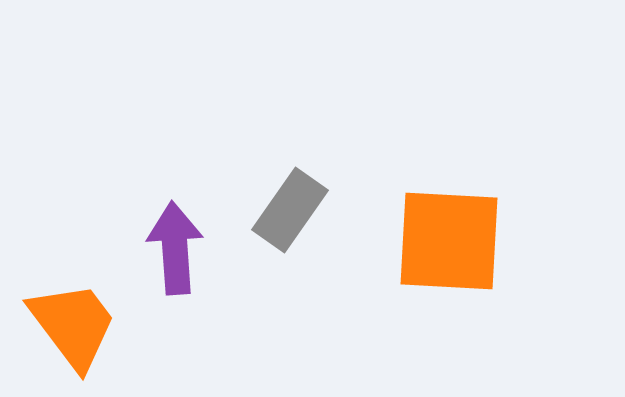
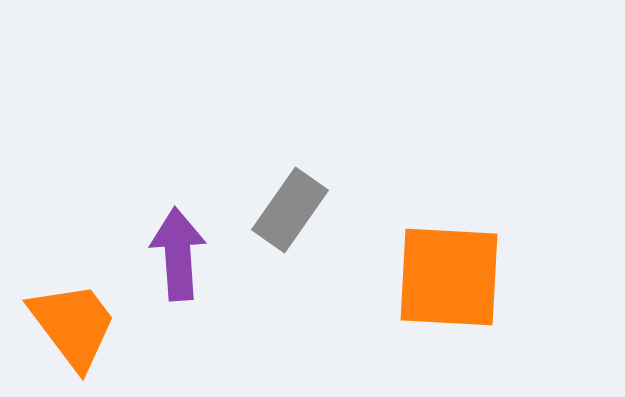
orange square: moved 36 px down
purple arrow: moved 3 px right, 6 px down
